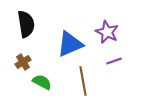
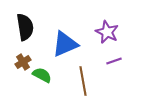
black semicircle: moved 1 px left, 3 px down
blue triangle: moved 5 px left
green semicircle: moved 7 px up
